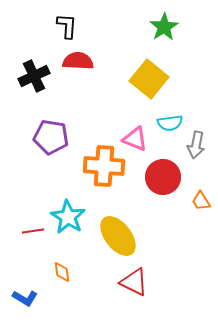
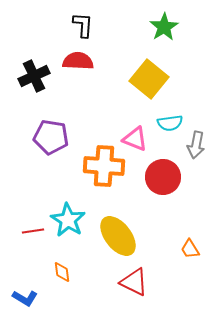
black L-shape: moved 16 px right, 1 px up
orange trapezoid: moved 11 px left, 48 px down
cyan star: moved 3 px down
